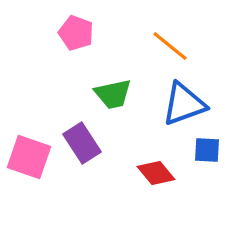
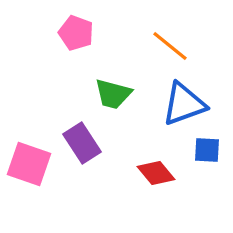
green trapezoid: rotated 27 degrees clockwise
pink square: moved 7 px down
